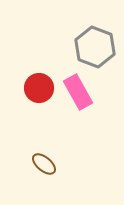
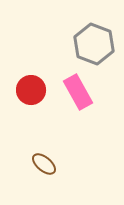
gray hexagon: moved 1 px left, 3 px up
red circle: moved 8 px left, 2 px down
